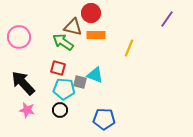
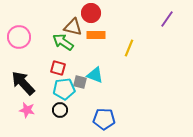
cyan pentagon: rotated 10 degrees counterclockwise
